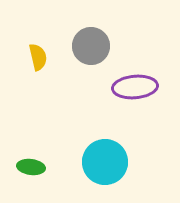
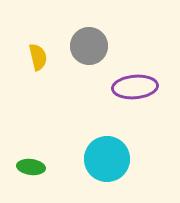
gray circle: moved 2 px left
cyan circle: moved 2 px right, 3 px up
